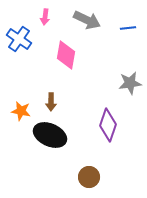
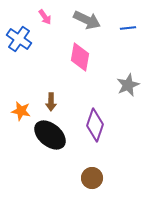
pink arrow: rotated 42 degrees counterclockwise
pink diamond: moved 14 px right, 2 px down
gray star: moved 2 px left, 2 px down; rotated 15 degrees counterclockwise
purple diamond: moved 13 px left
black ellipse: rotated 16 degrees clockwise
brown circle: moved 3 px right, 1 px down
